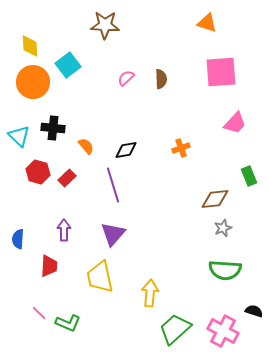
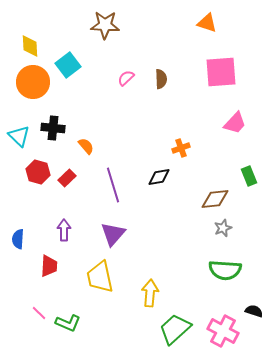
black diamond: moved 33 px right, 27 px down
